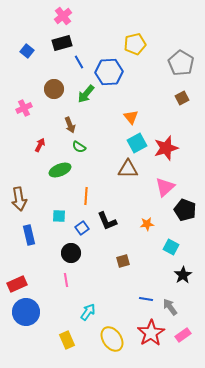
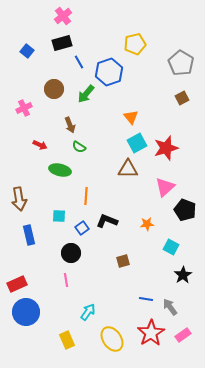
blue hexagon at (109, 72): rotated 16 degrees counterclockwise
red arrow at (40, 145): rotated 88 degrees clockwise
green ellipse at (60, 170): rotated 35 degrees clockwise
black L-shape at (107, 221): rotated 135 degrees clockwise
